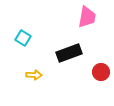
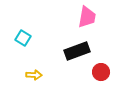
black rectangle: moved 8 px right, 2 px up
